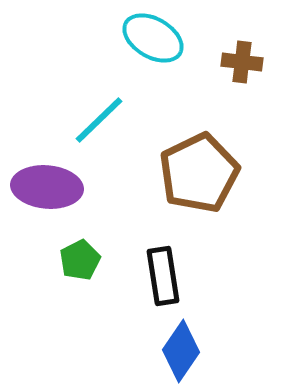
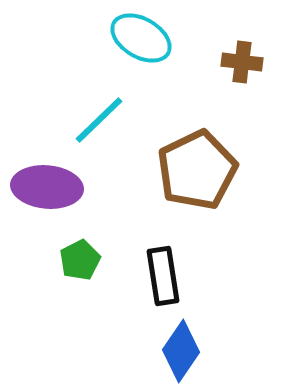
cyan ellipse: moved 12 px left
brown pentagon: moved 2 px left, 3 px up
